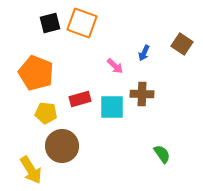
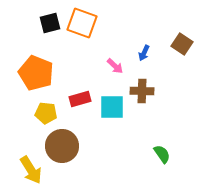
brown cross: moved 3 px up
